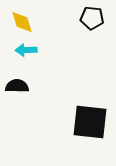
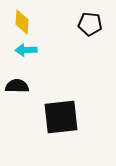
black pentagon: moved 2 px left, 6 px down
yellow diamond: rotated 20 degrees clockwise
black square: moved 29 px left, 5 px up; rotated 12 degrees counterclockwise
